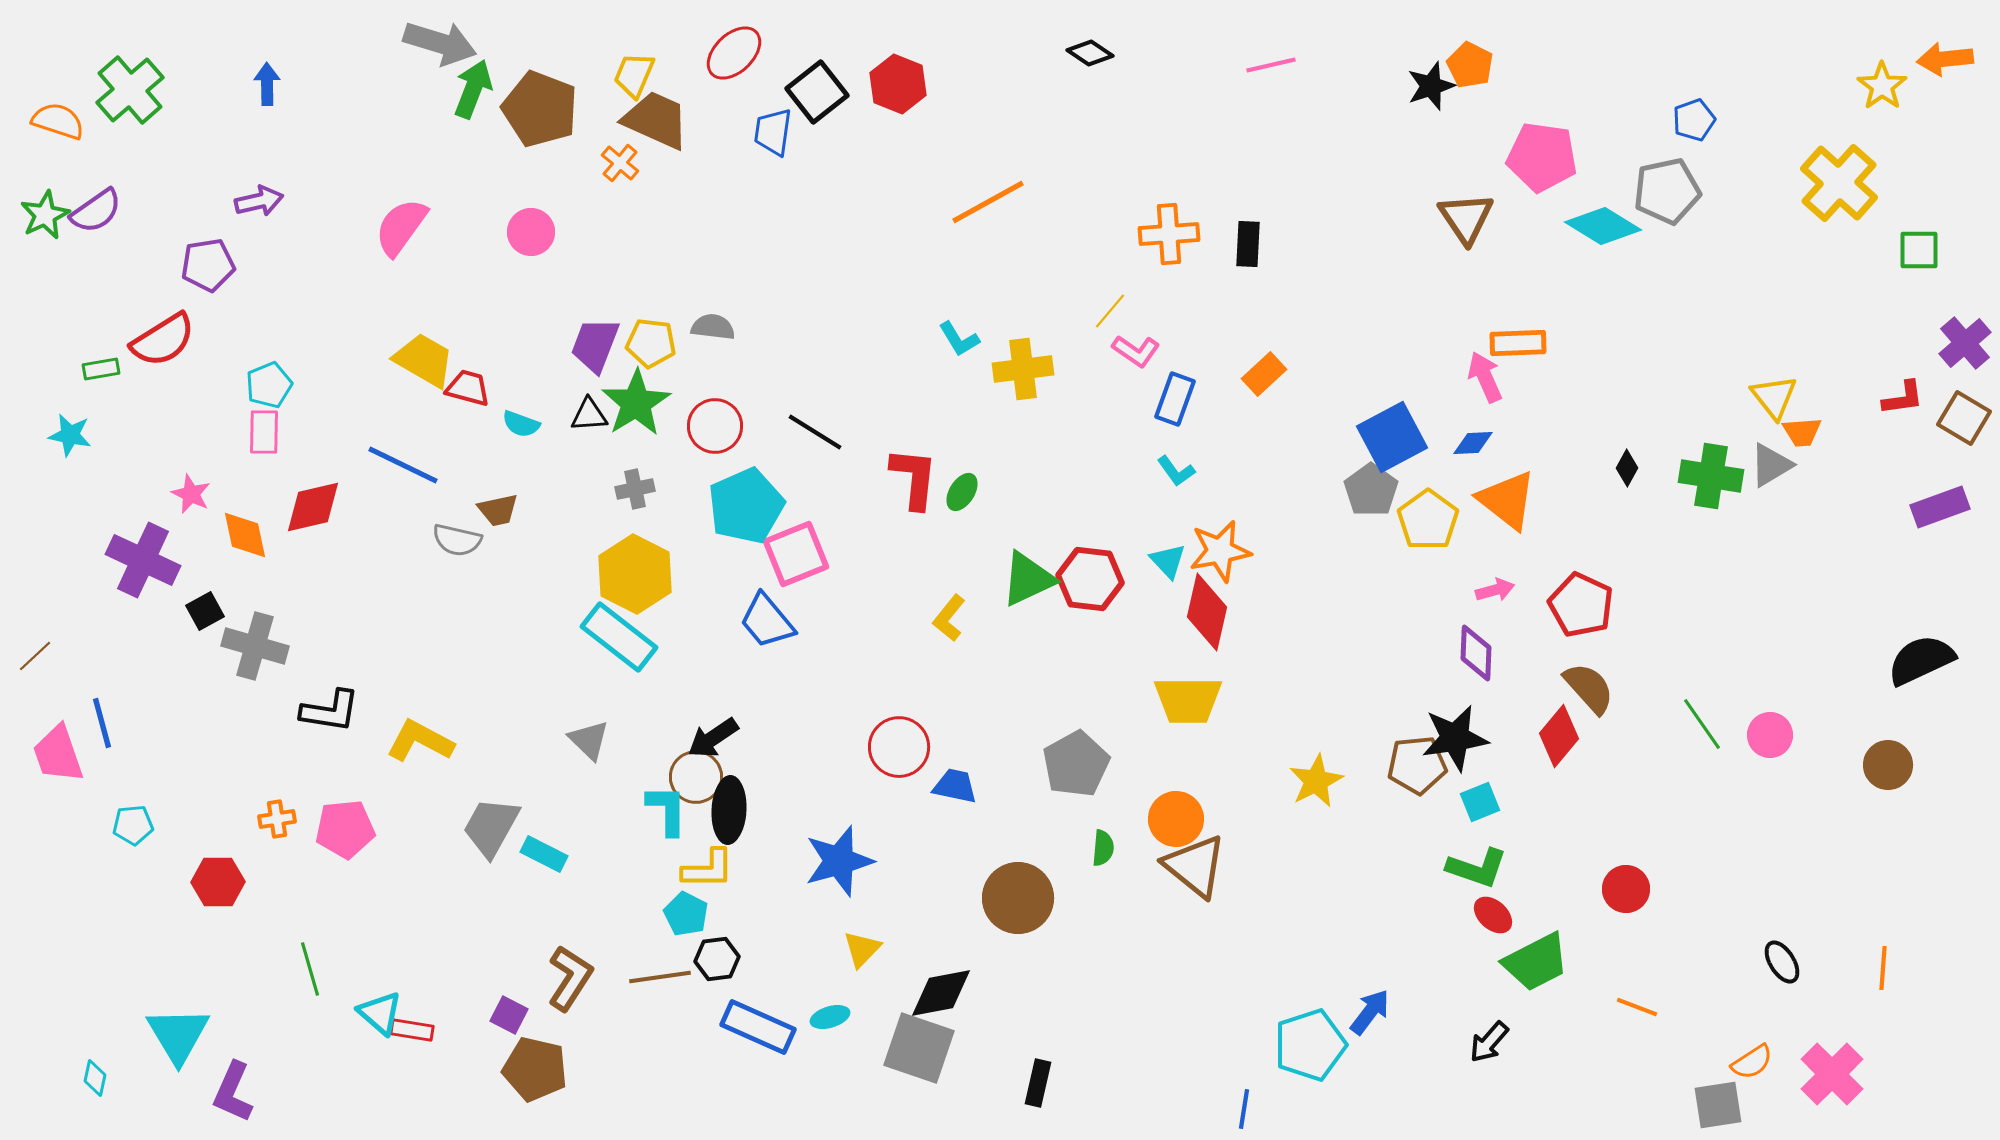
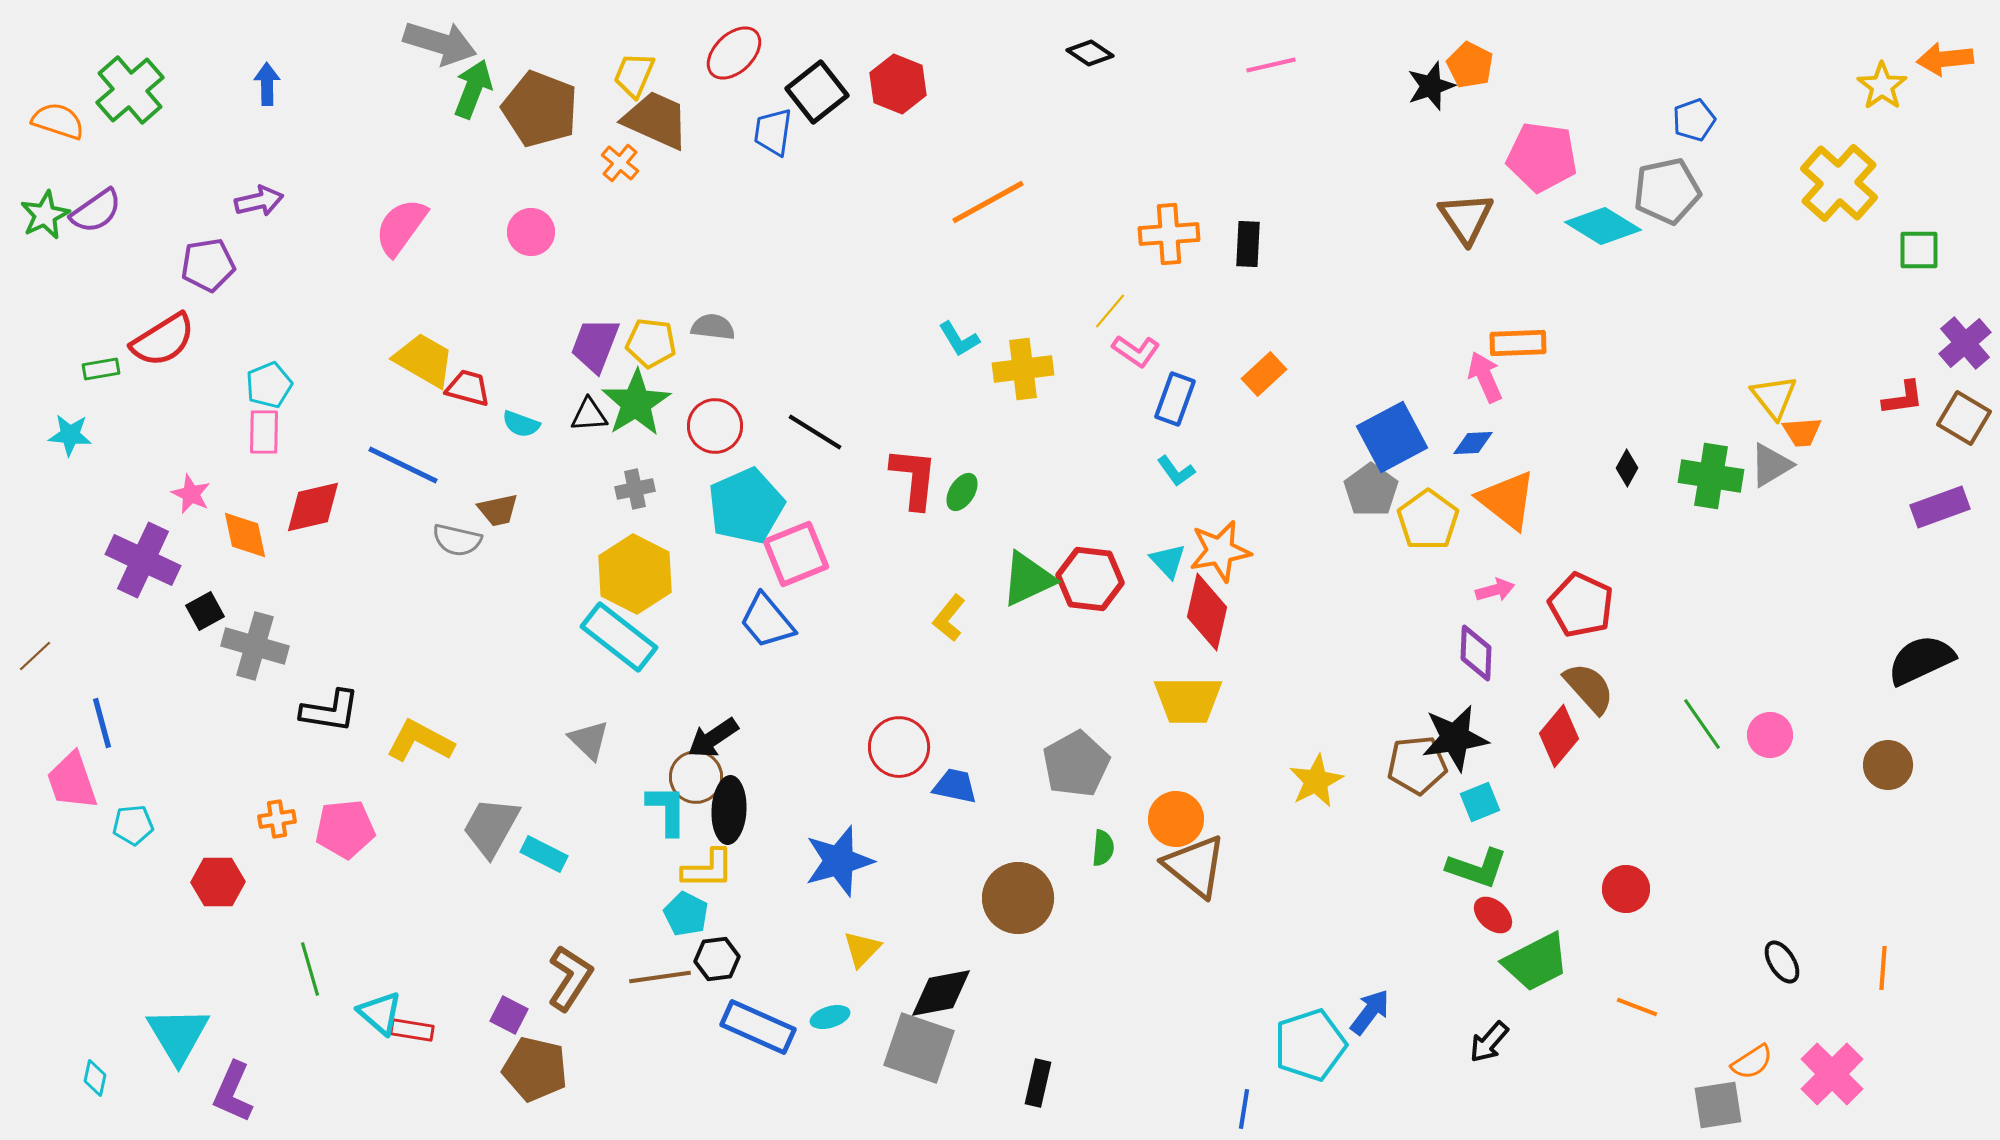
cyan star at (70, 435): rotated 6 degrees counterclockwise
pink trapezoid at (58, 754): moved 14 px right, 27 px down
